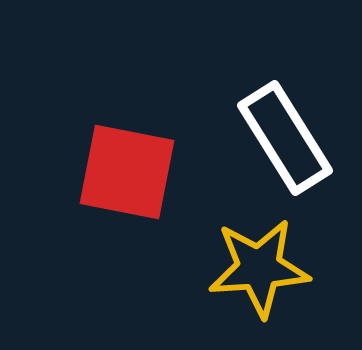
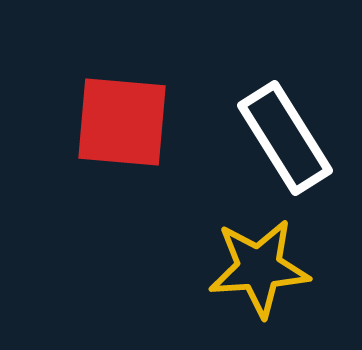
red square: moved 5 px left, 50 px up; rotated 6 degrees counterclockwise
